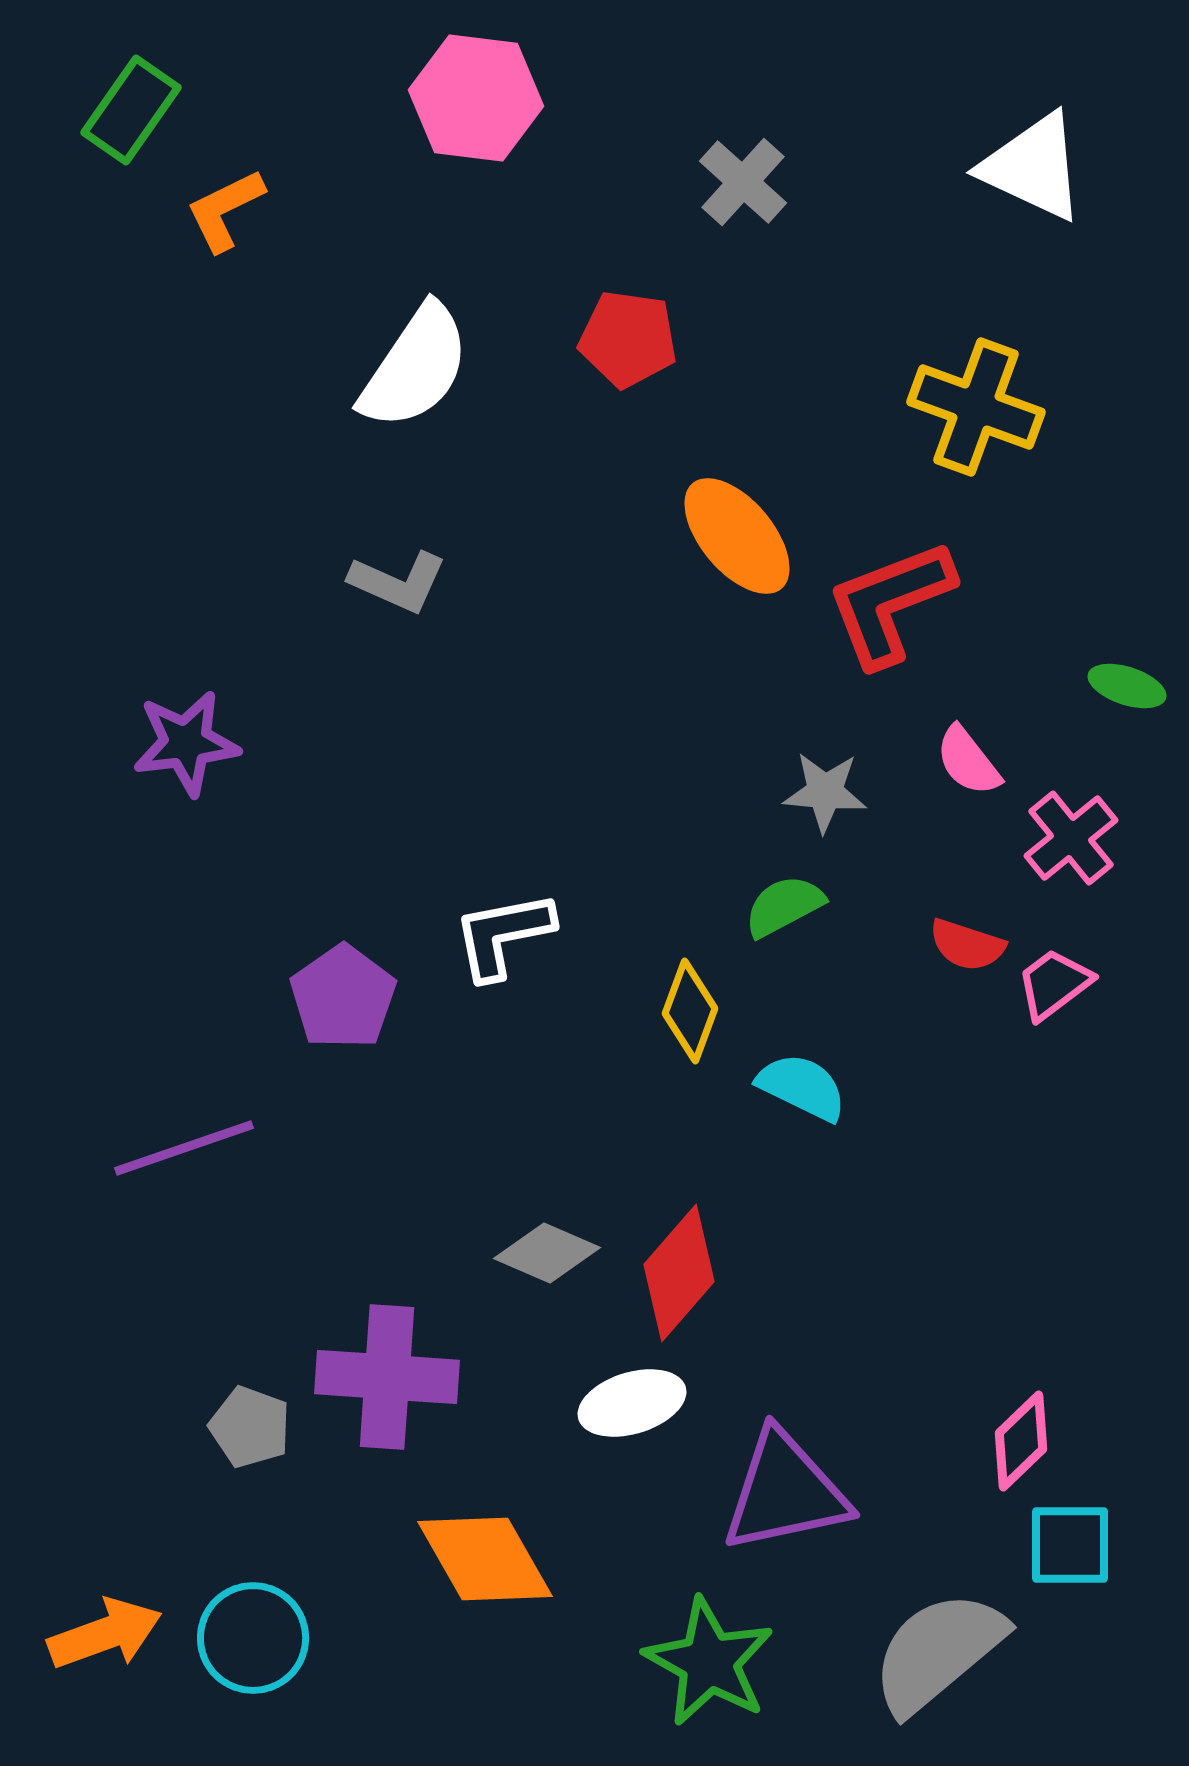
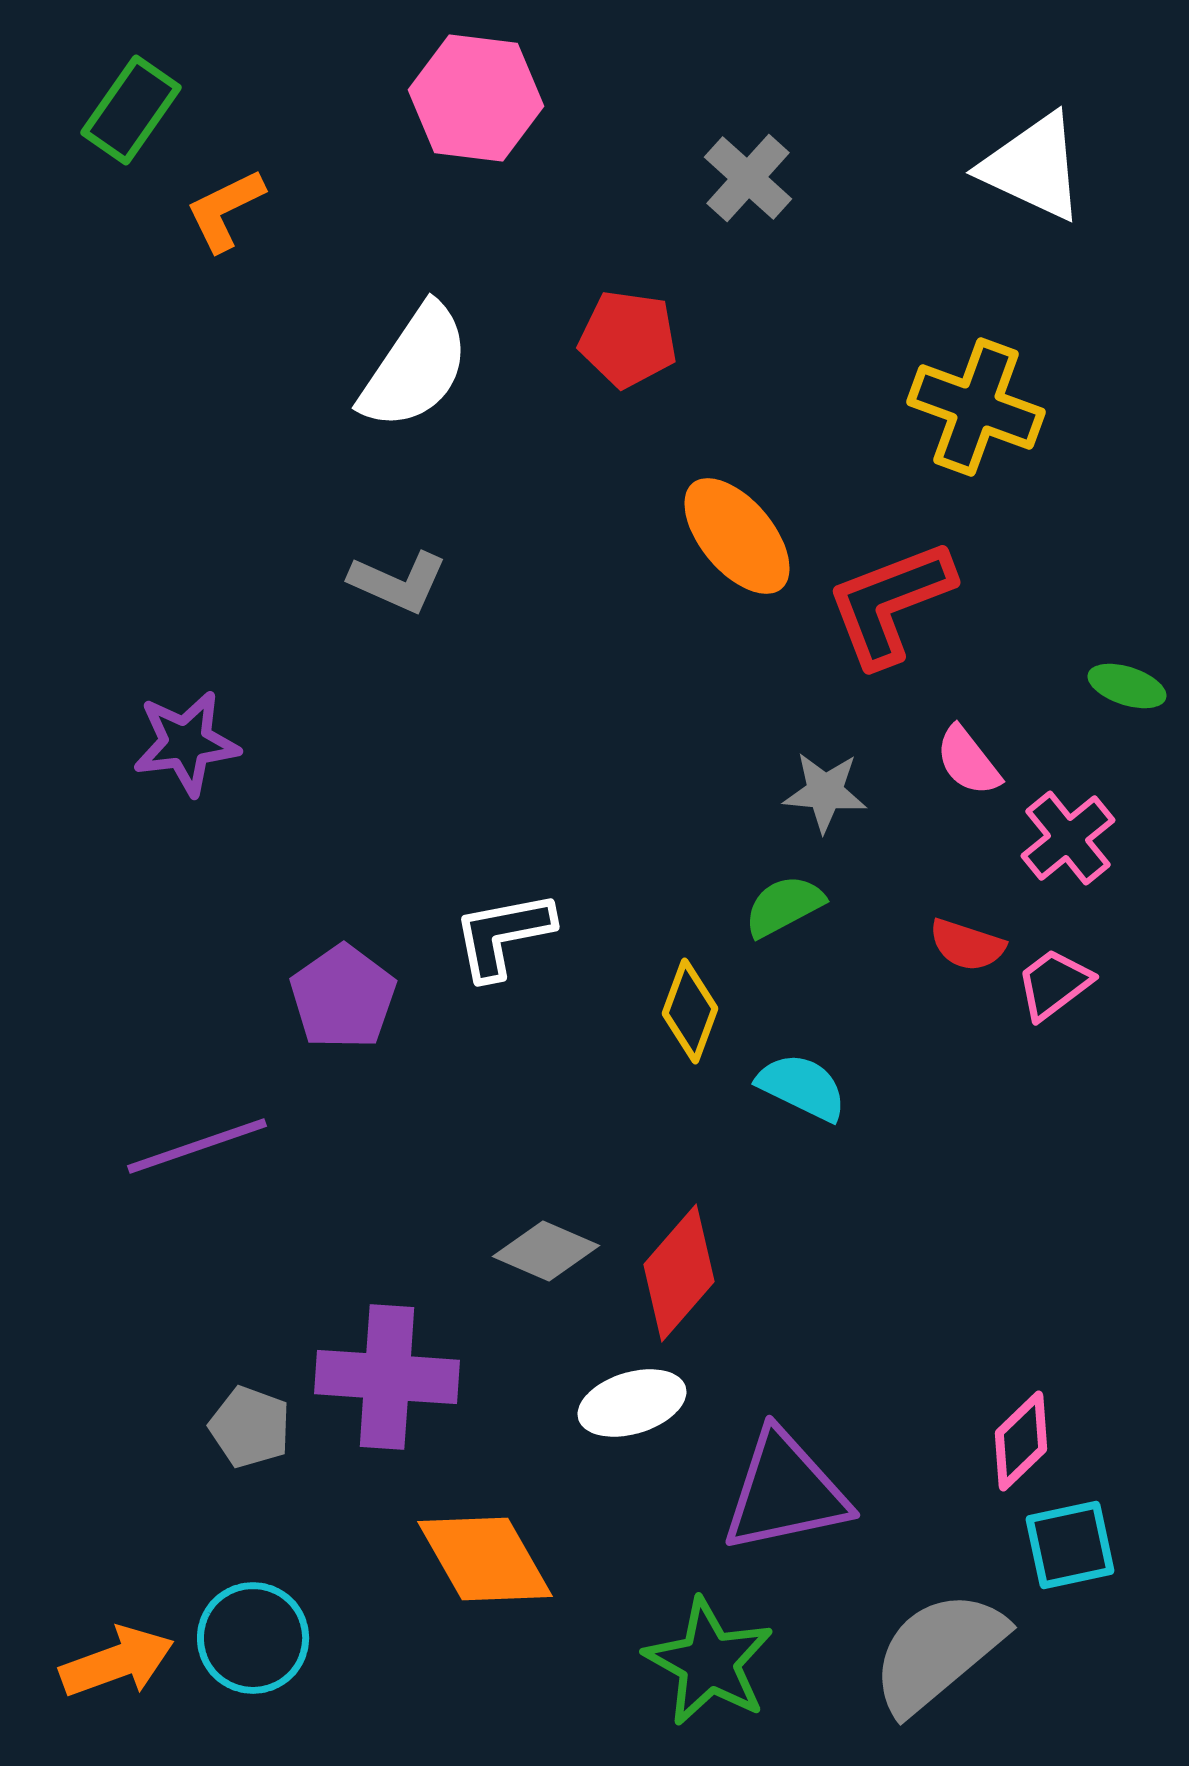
gray cross: moved 5 px right, 4 px up
pink cross: moved 3 px left
purple line: moved 13 px right, 2 px up
gray diamond: moved 1 px left, 2 px up
cyan square: rotated 12 degrees counterclockwise
orange arrow: moved 12 px right, 28 px down
